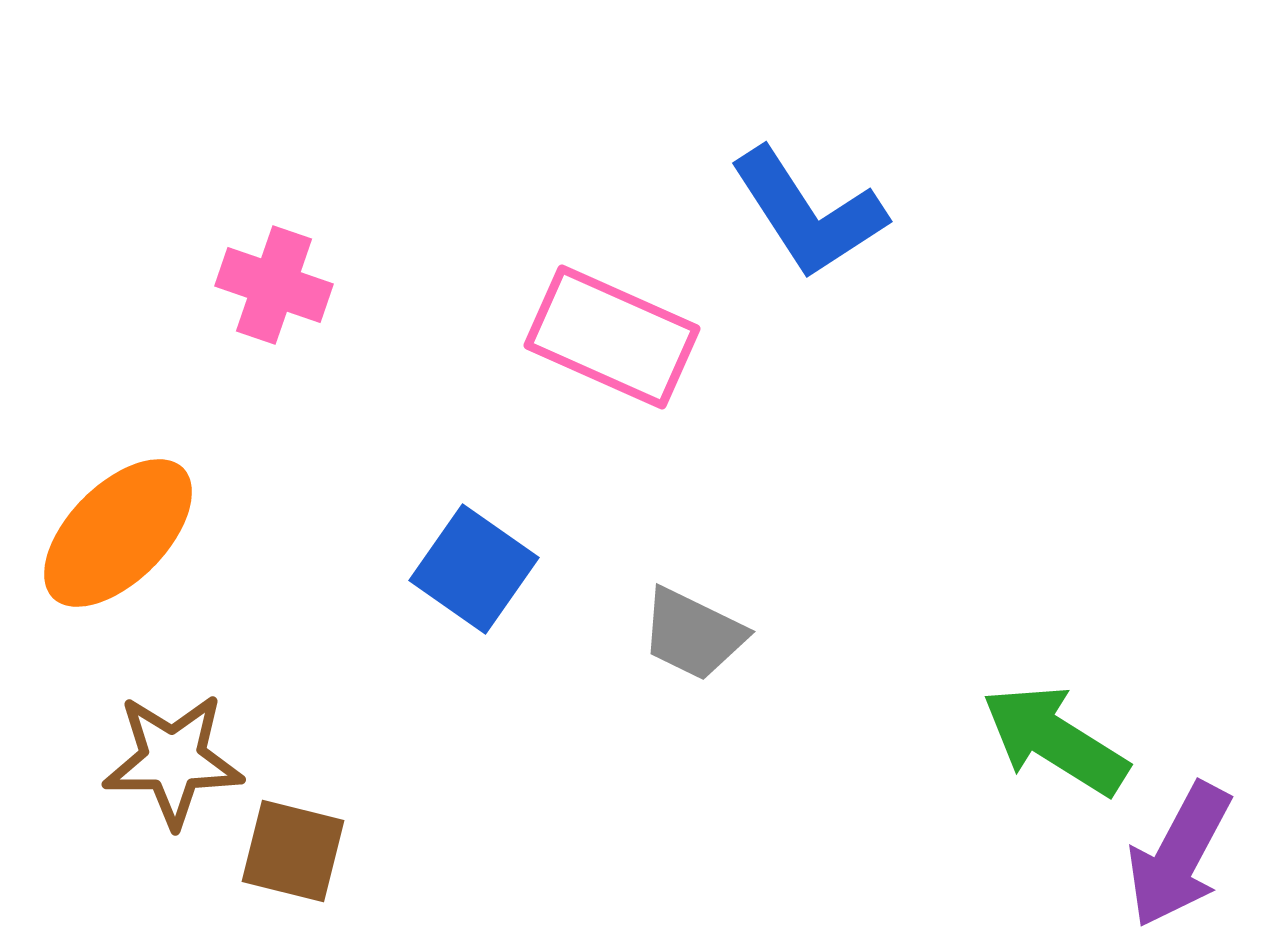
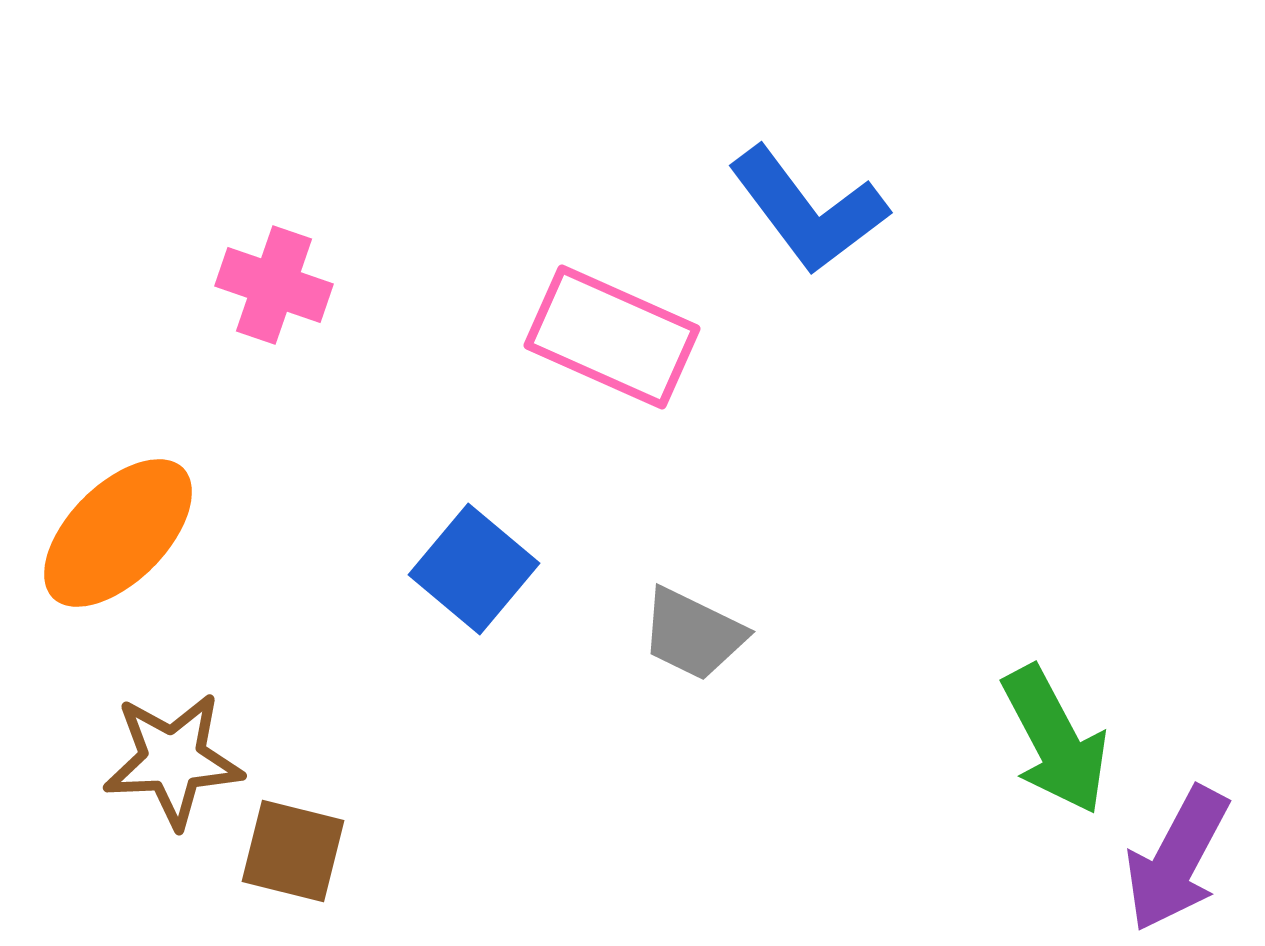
blue L-shape: moved 3 px up; rotated 4 degrees counterclockwise
blue square: rotated 5 degrees clockwise
green arrow: rotated 150 degrees counterclockwise
brown star: rotated 3 degrees counterclockwise
purple arrow: moved 2 px left, 4 px down
